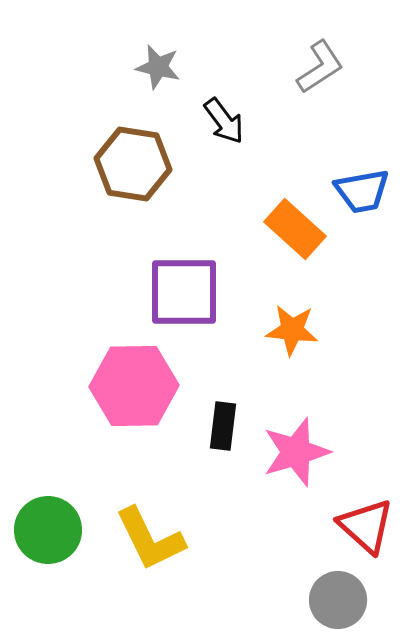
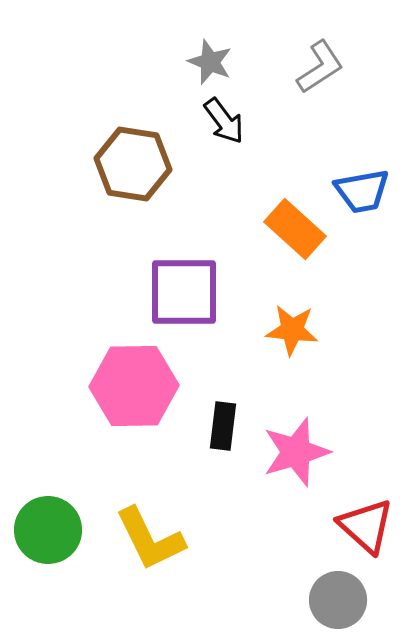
gray star: moved 52 px right, 5 px up; rotated 9 degrees clockwise
